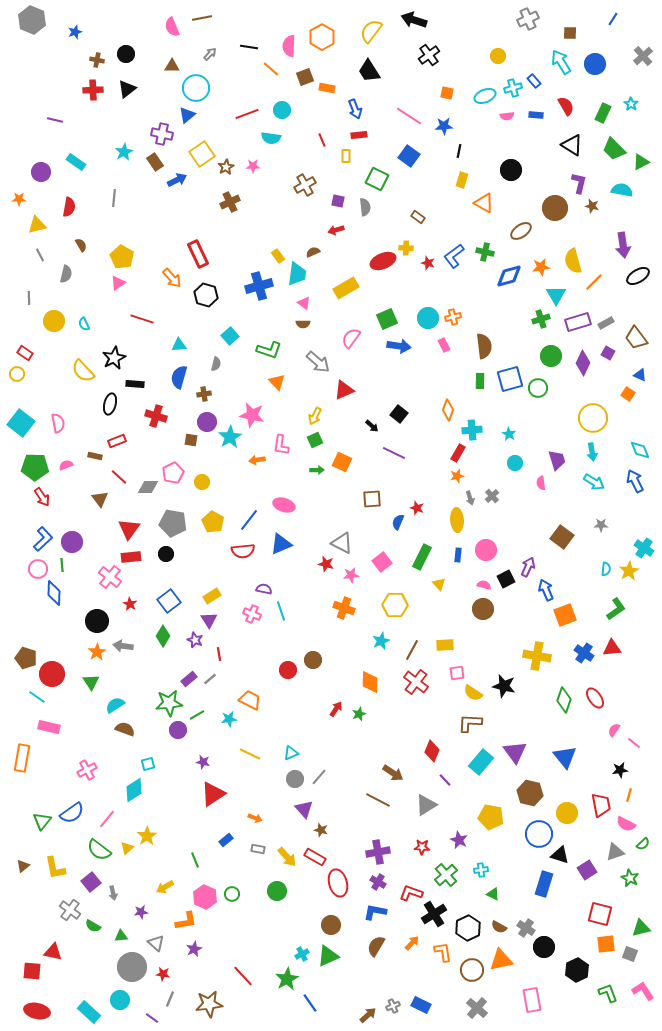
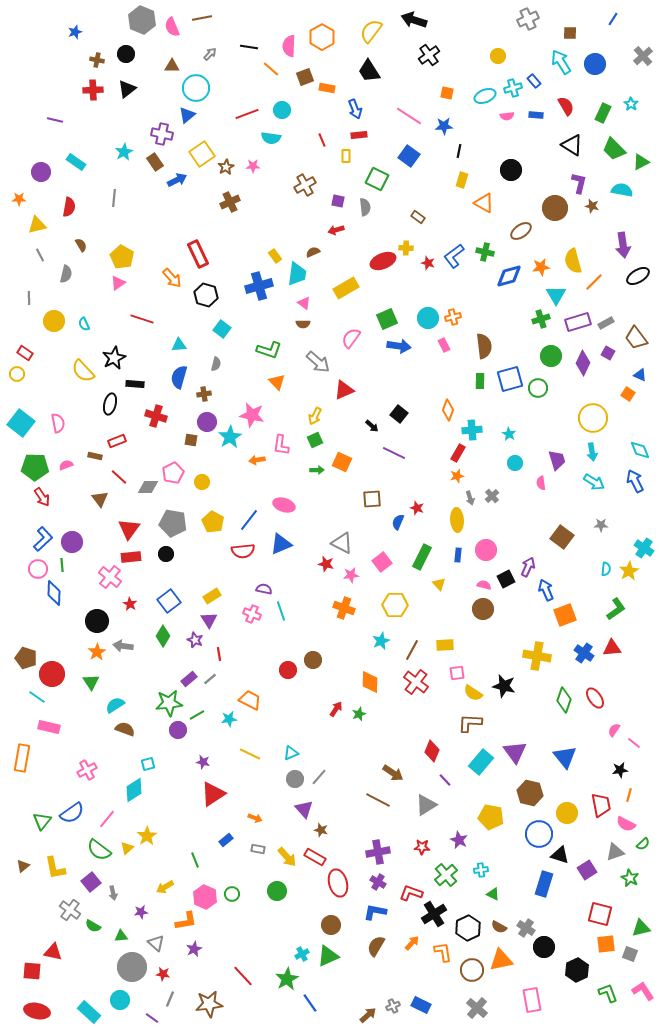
gray hexagon at (32, 20): moved 110 px right
yellow rectangle at (278, 256): moved 3 px left
cyan square at (230, 336): moved 8 px left, 7 px up; rotated 12 degrees counterclockwise
